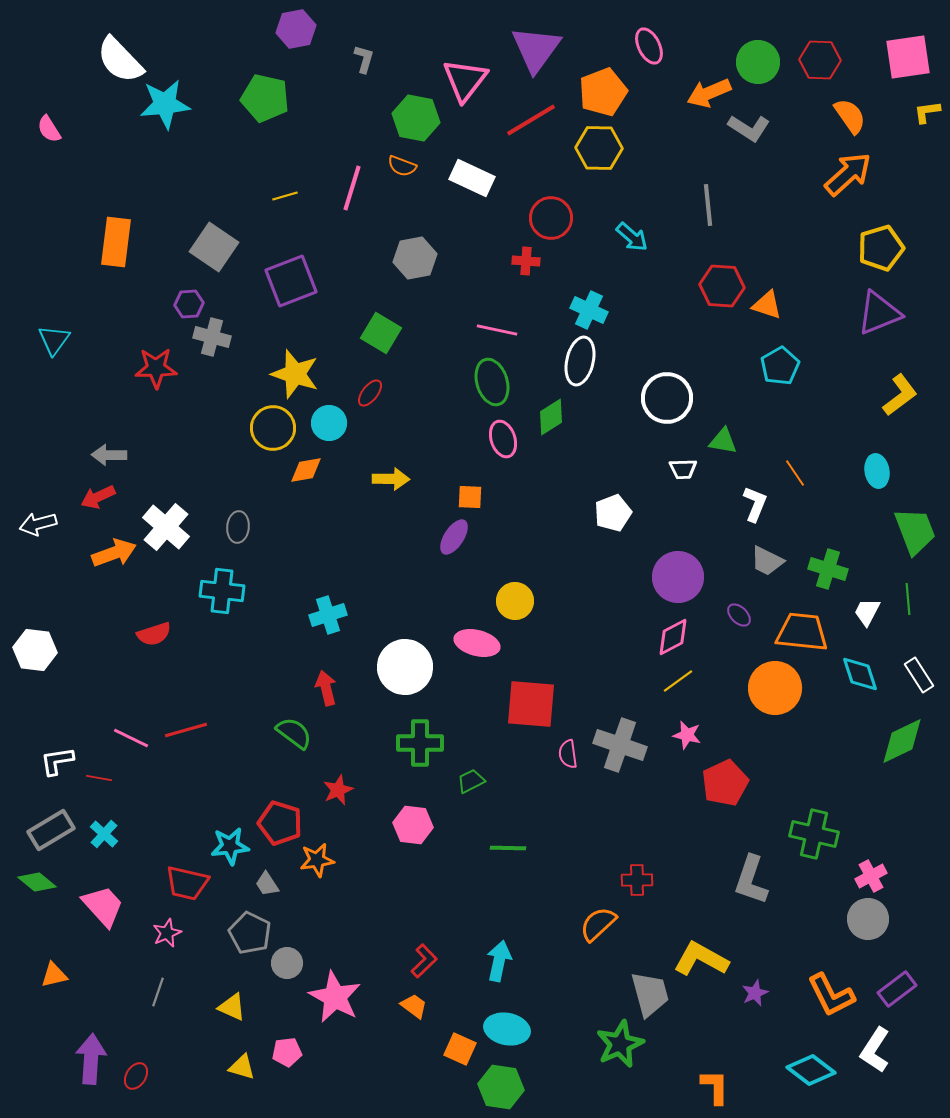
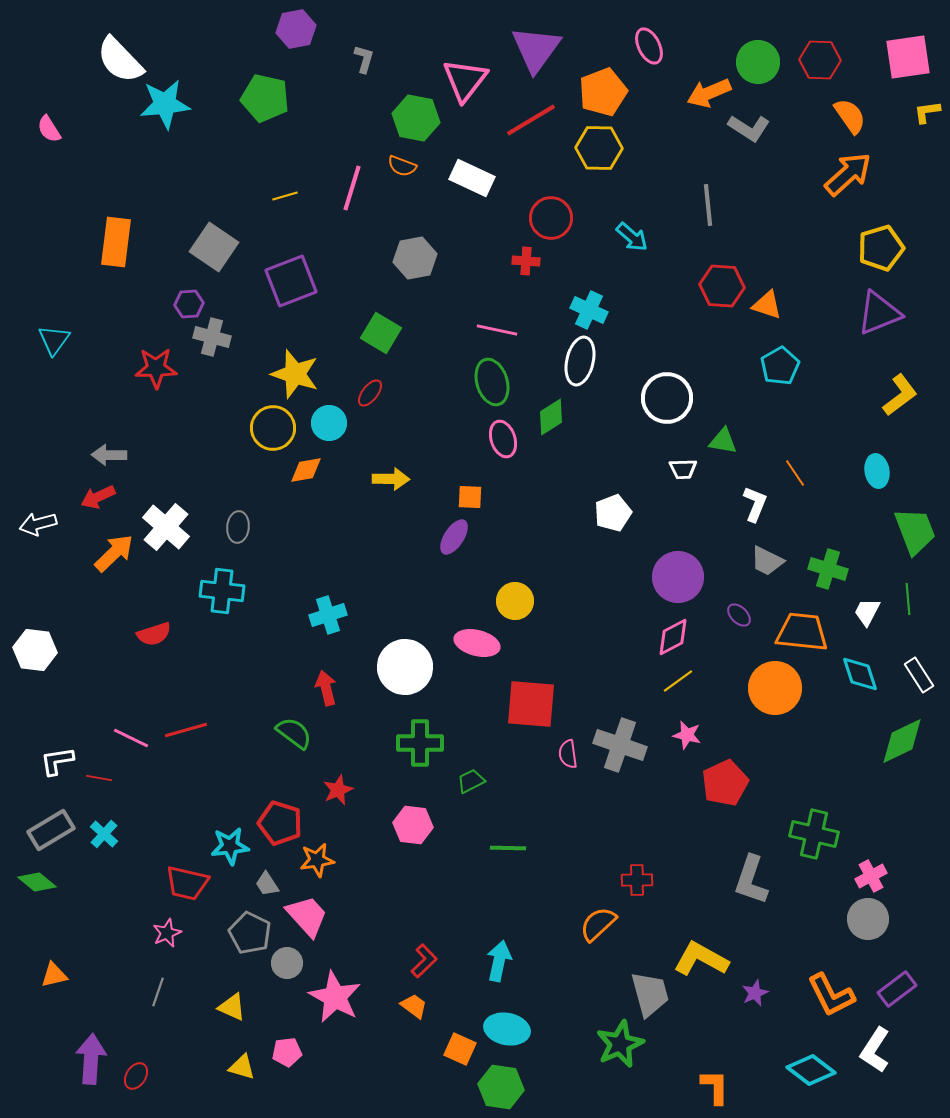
orange arrow at (114, 553): rotated 24 degrees counterclockwise
pink trapezoid at (103, 906): moved 204 px right, 10 px down
